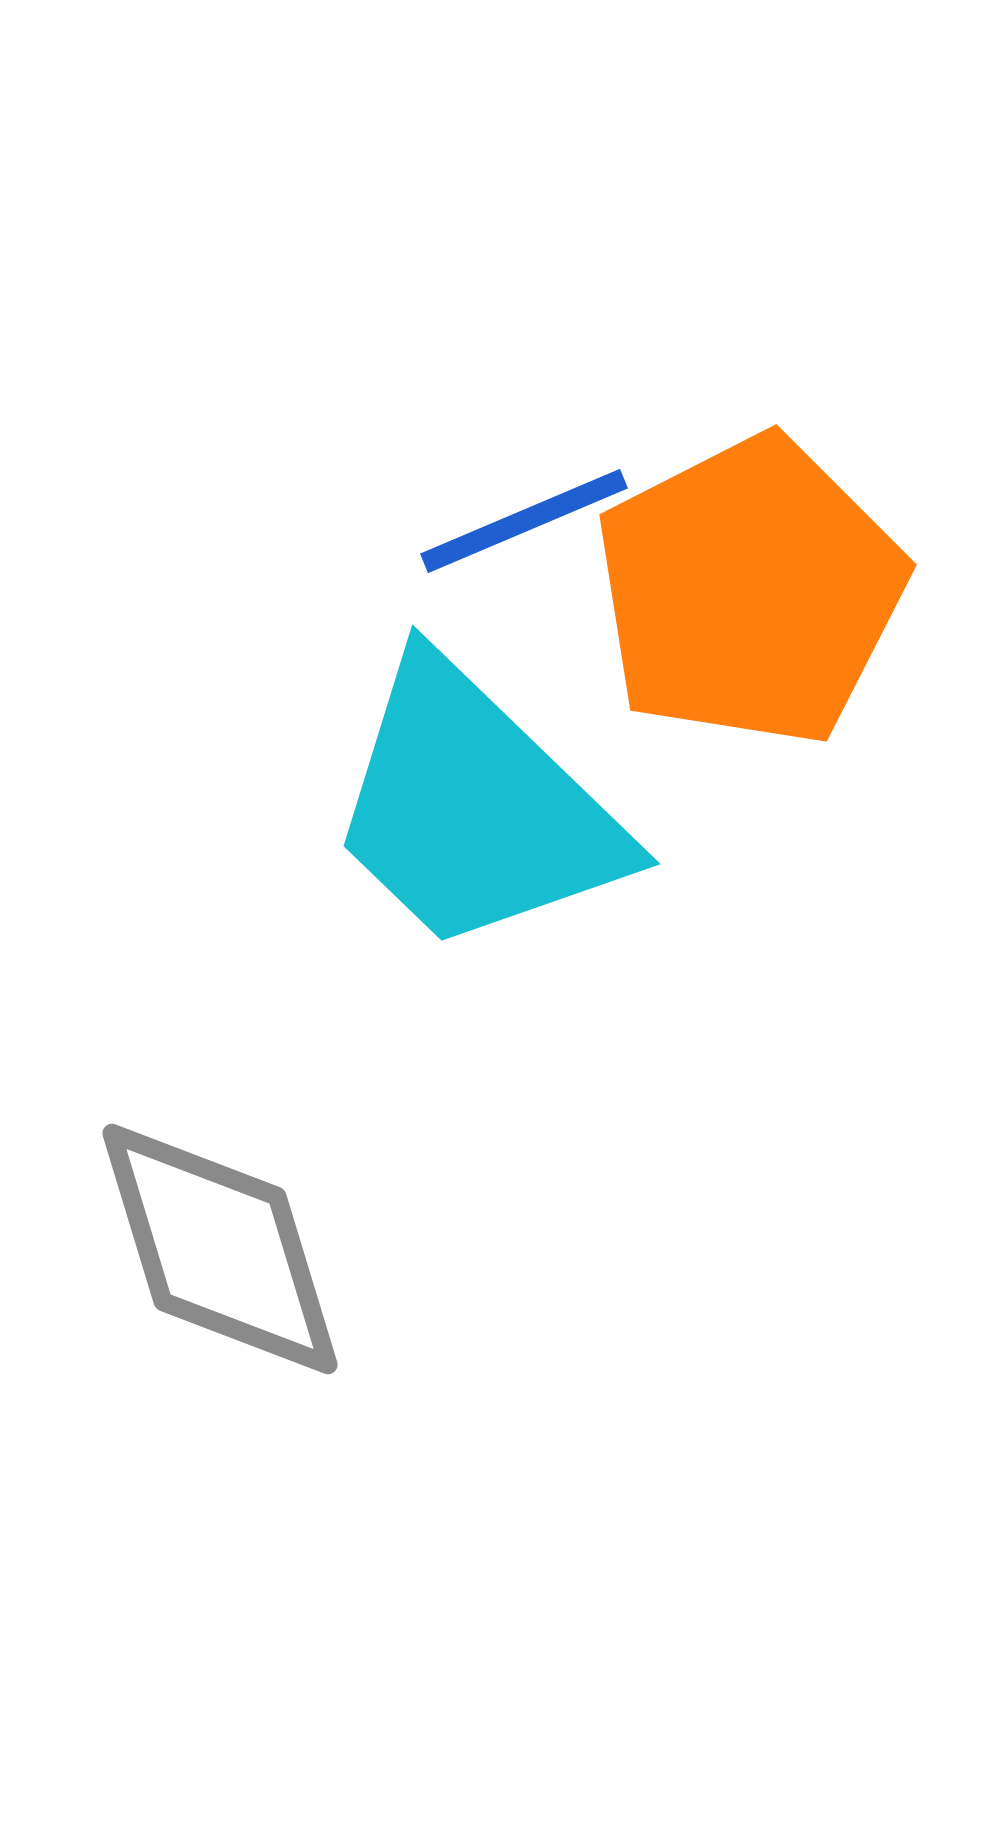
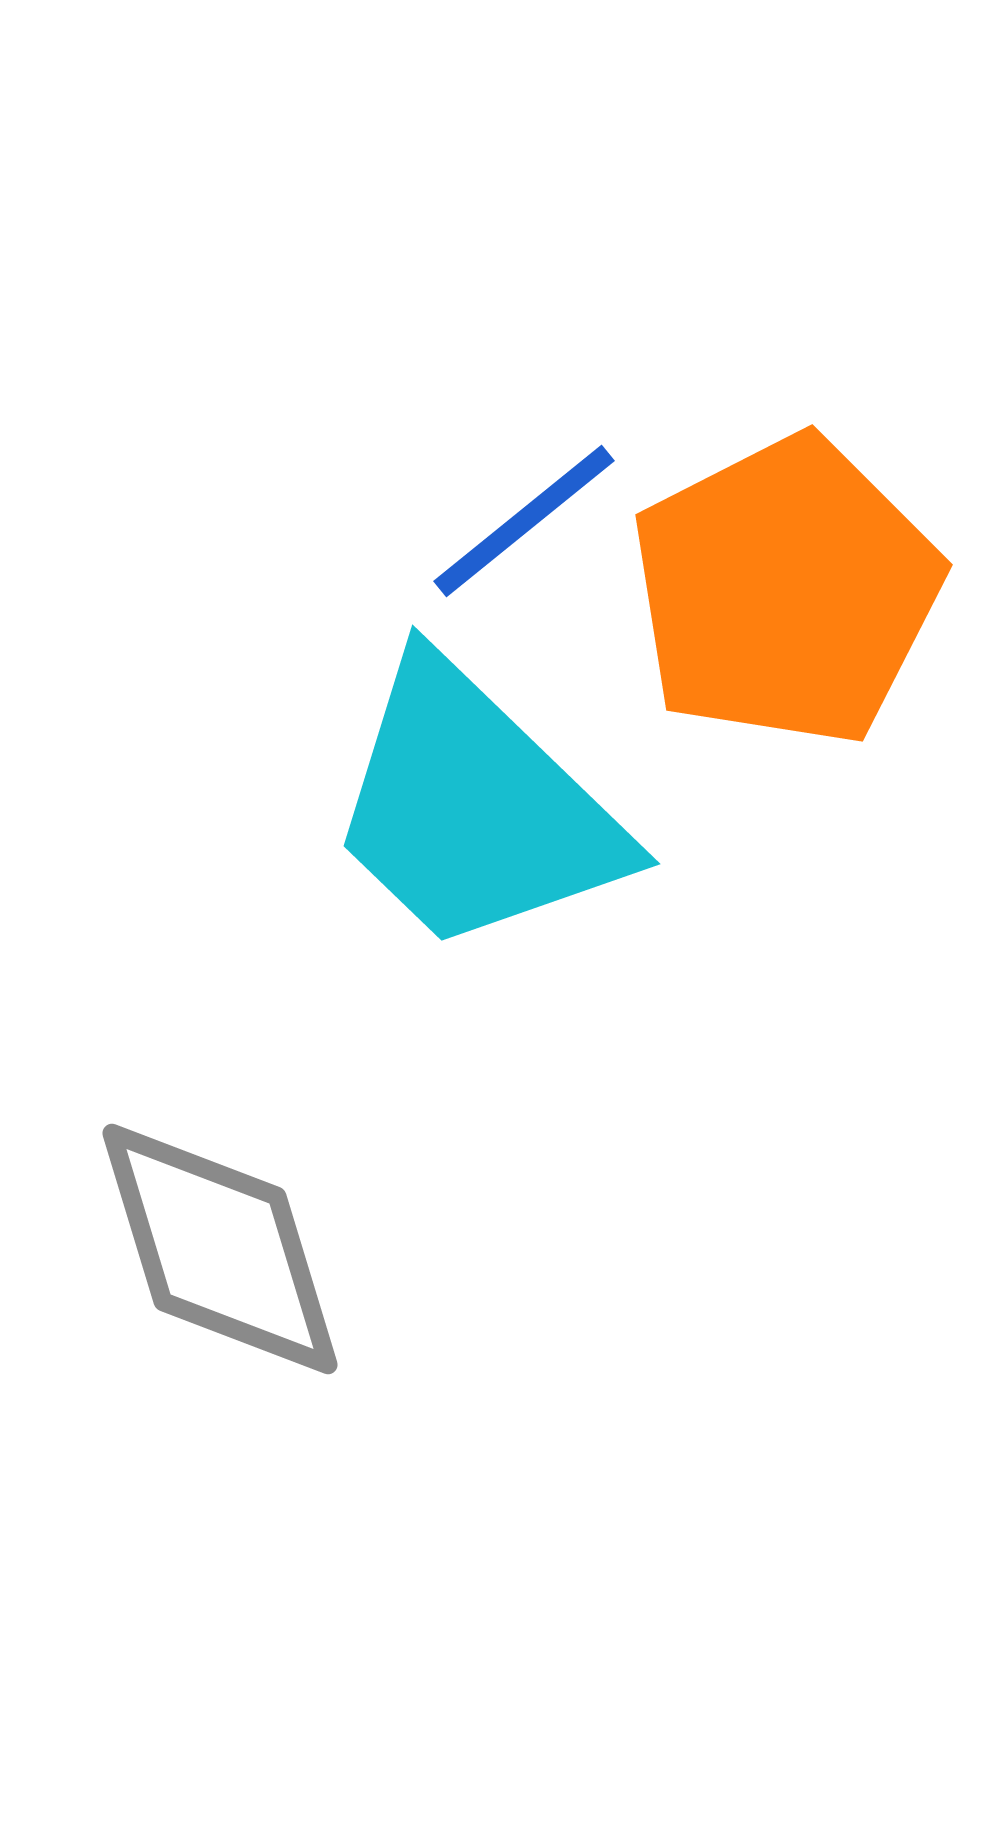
blue line: rotated 16 degrees counterclockwise
orange pentagon: moved 36 px right
